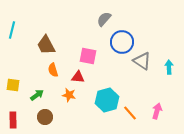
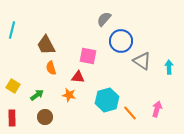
blue circle: moved 1 px left, 1 px up
orange semicircle: moved 2 px left, 2 px up
yellow square: moved 1 px down; rotated 24 degrees clockwise
pink arrow: moved 2 px up
red rectangle: moved 1 px left, 2 px up
